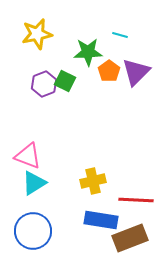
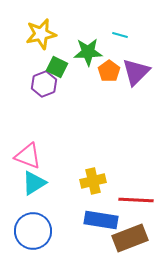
yellow star: moved 4 px right
green square: moved 8 px left, 14 px up
